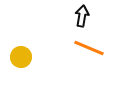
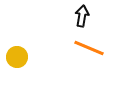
yellow circle: moved 4 px left
